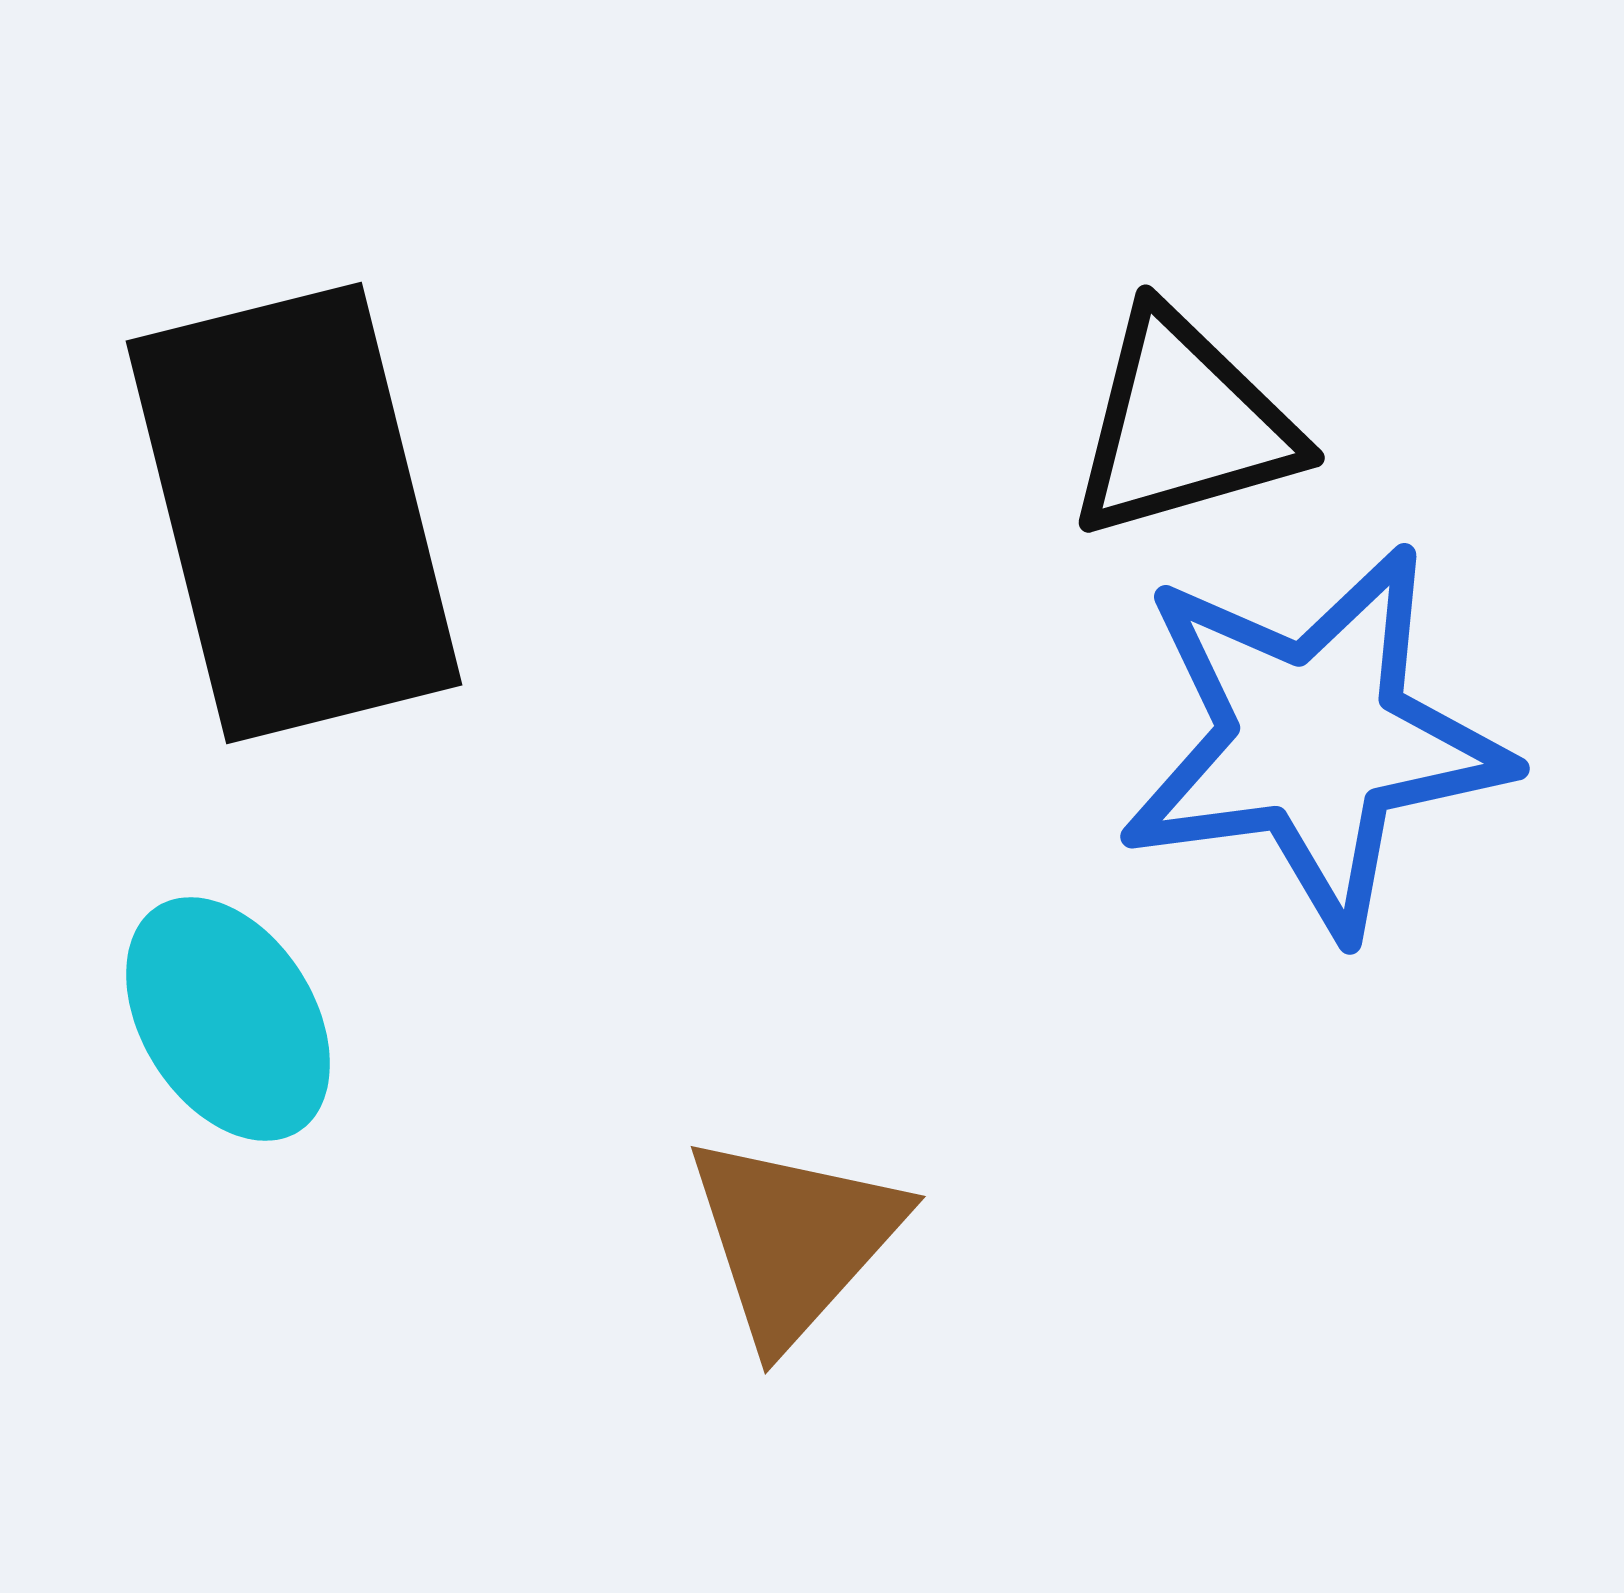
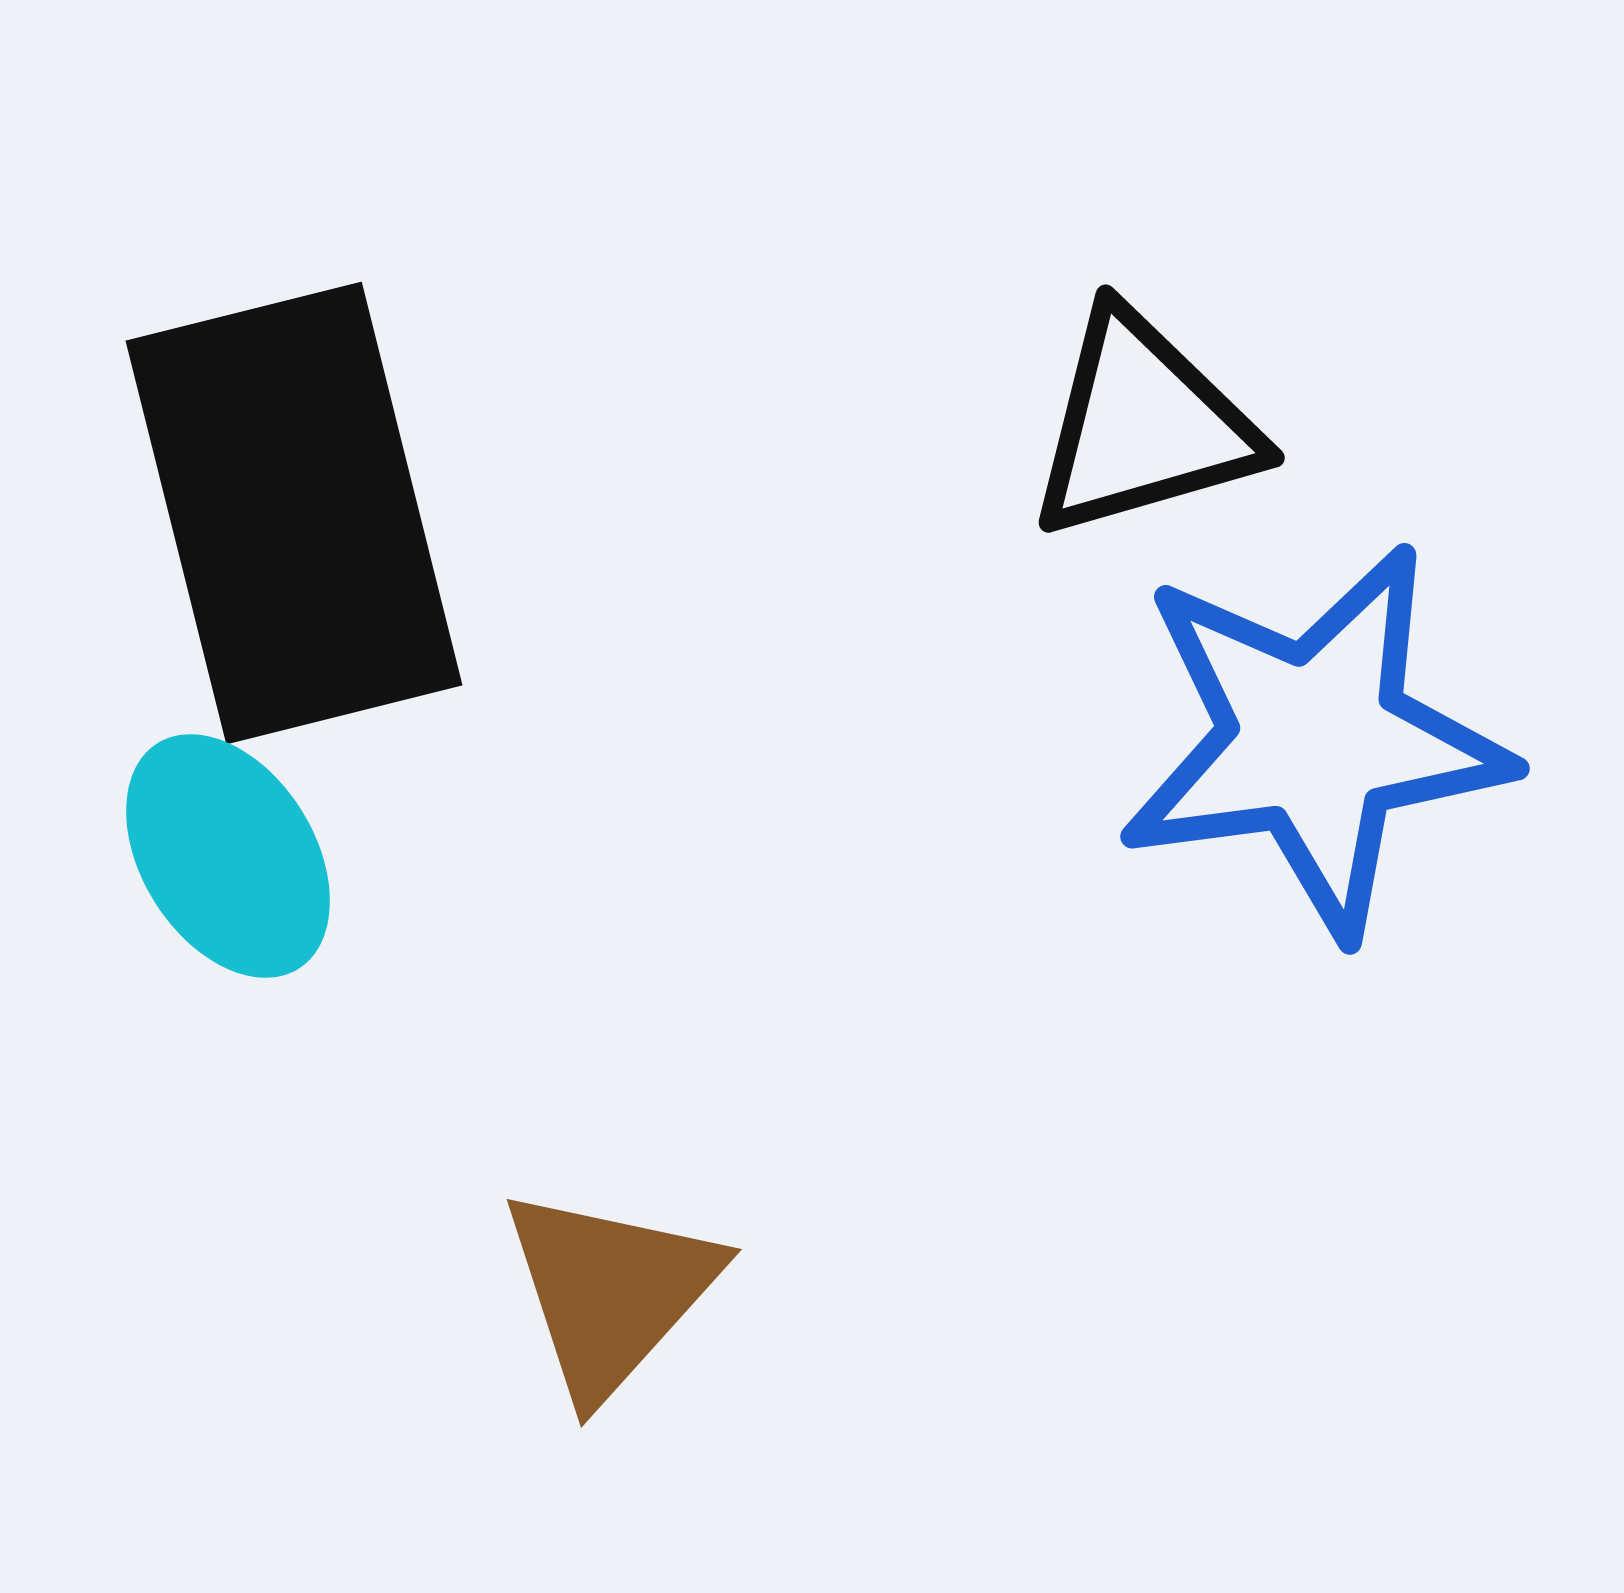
black triangle: moved 40 px left
cyan ellipse: moved 163 px up
brown triangle: moved 184 px left, 53 px down
